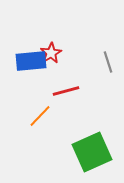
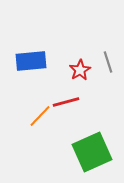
red star: moved 29 px right, 17 px down
red line: moved 11 px down
